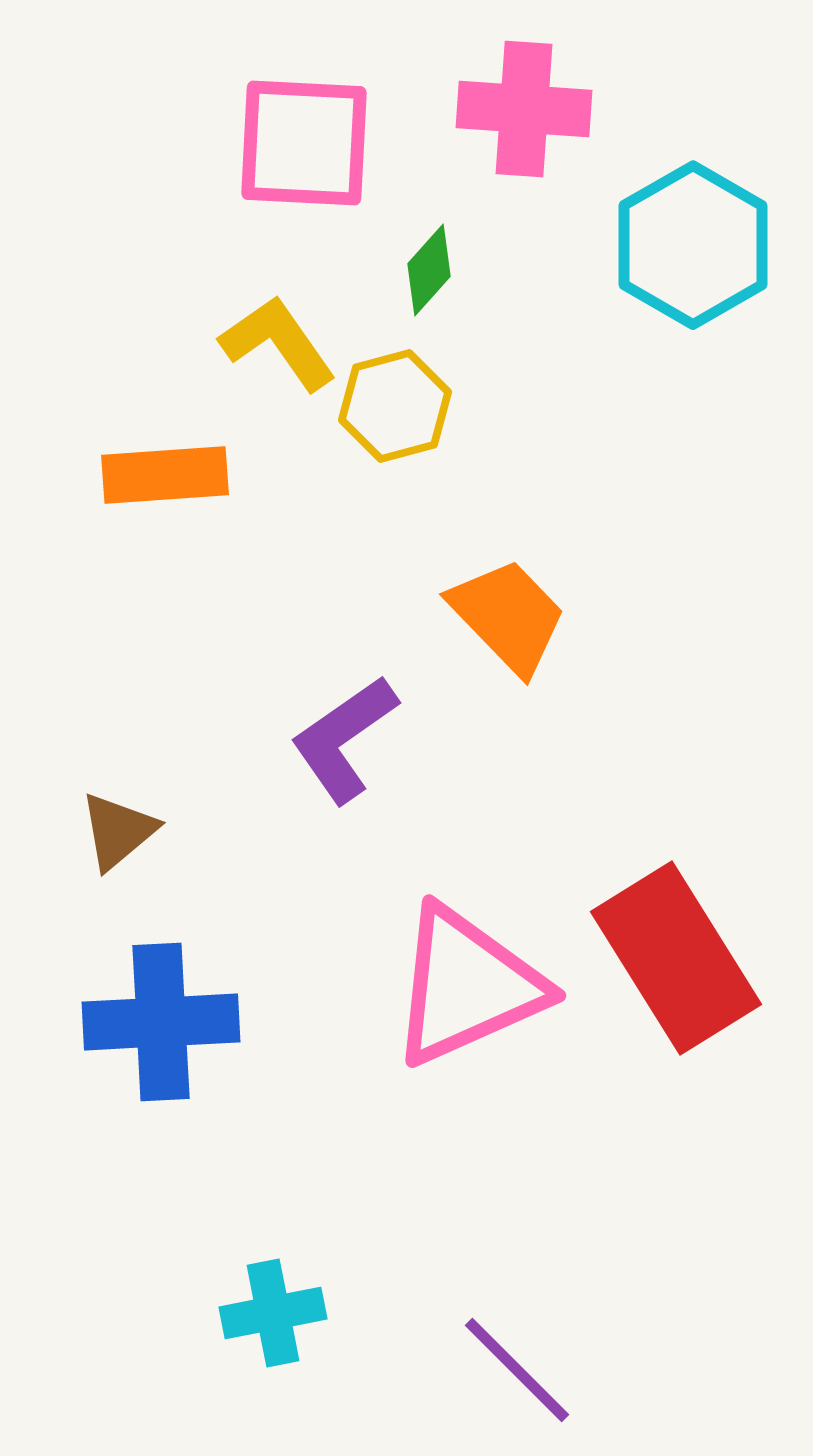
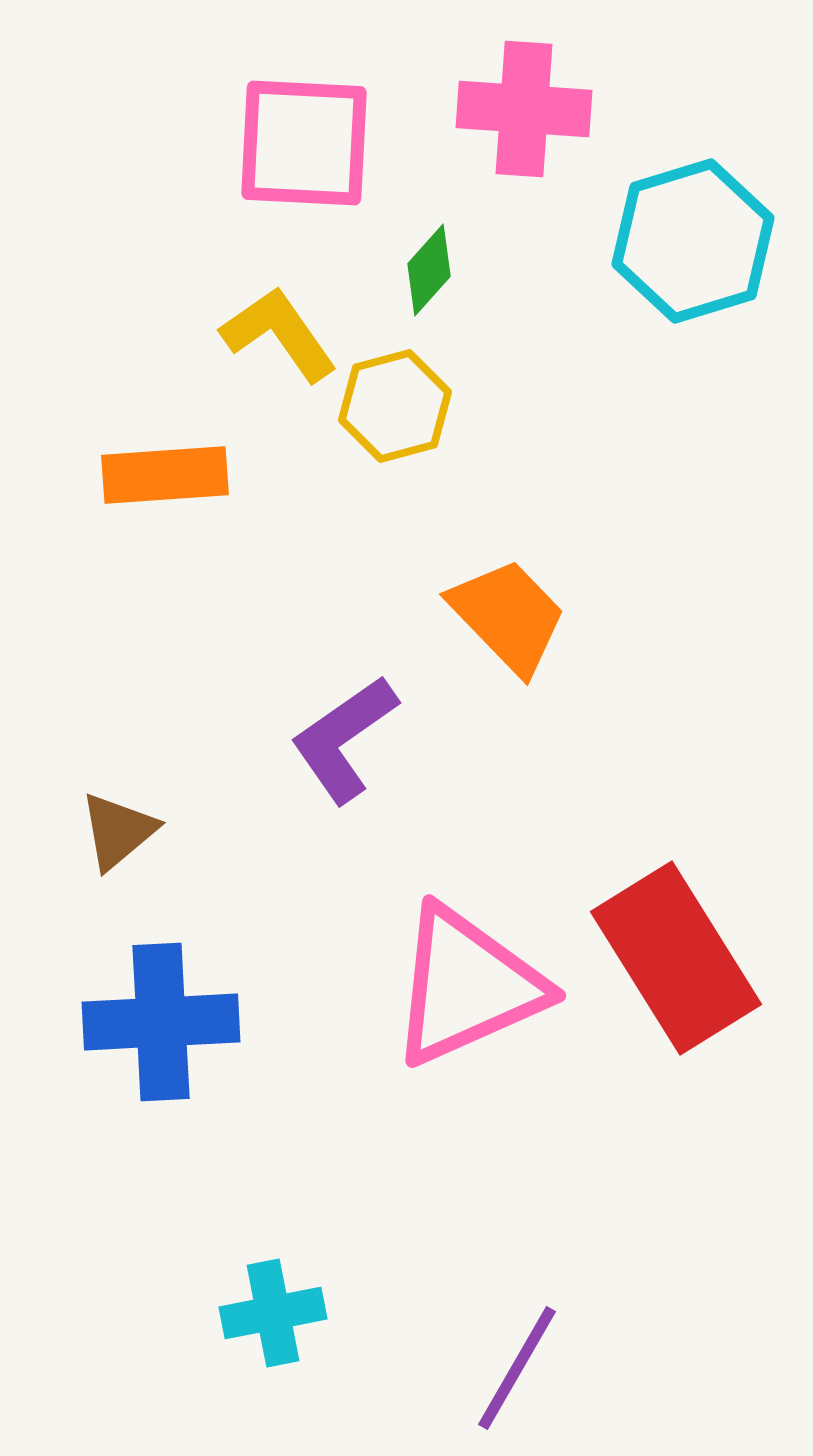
cyan hexagon: moved 4 px up; rotated 13 degrees clockwise
yellow L-shape: moved 1 px right, 9 px up
purple line: moved 2 px up; rotated 75 degrees clockwise
